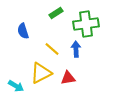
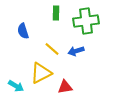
green rectangle: rotated 56 degrees counterclockwise
green cross: moved 3 px up
blue arrow: moved 2 px down; rotated 105 degrees counterclockwise
red triangle: moved 3 px left, 9 px down
